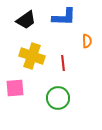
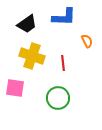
black trapezoid: moved 1 px right, 4 px down
orange semicircle: rotated 24 degrees counterclockwise
pink square: rotated 12 degrees clockwise
